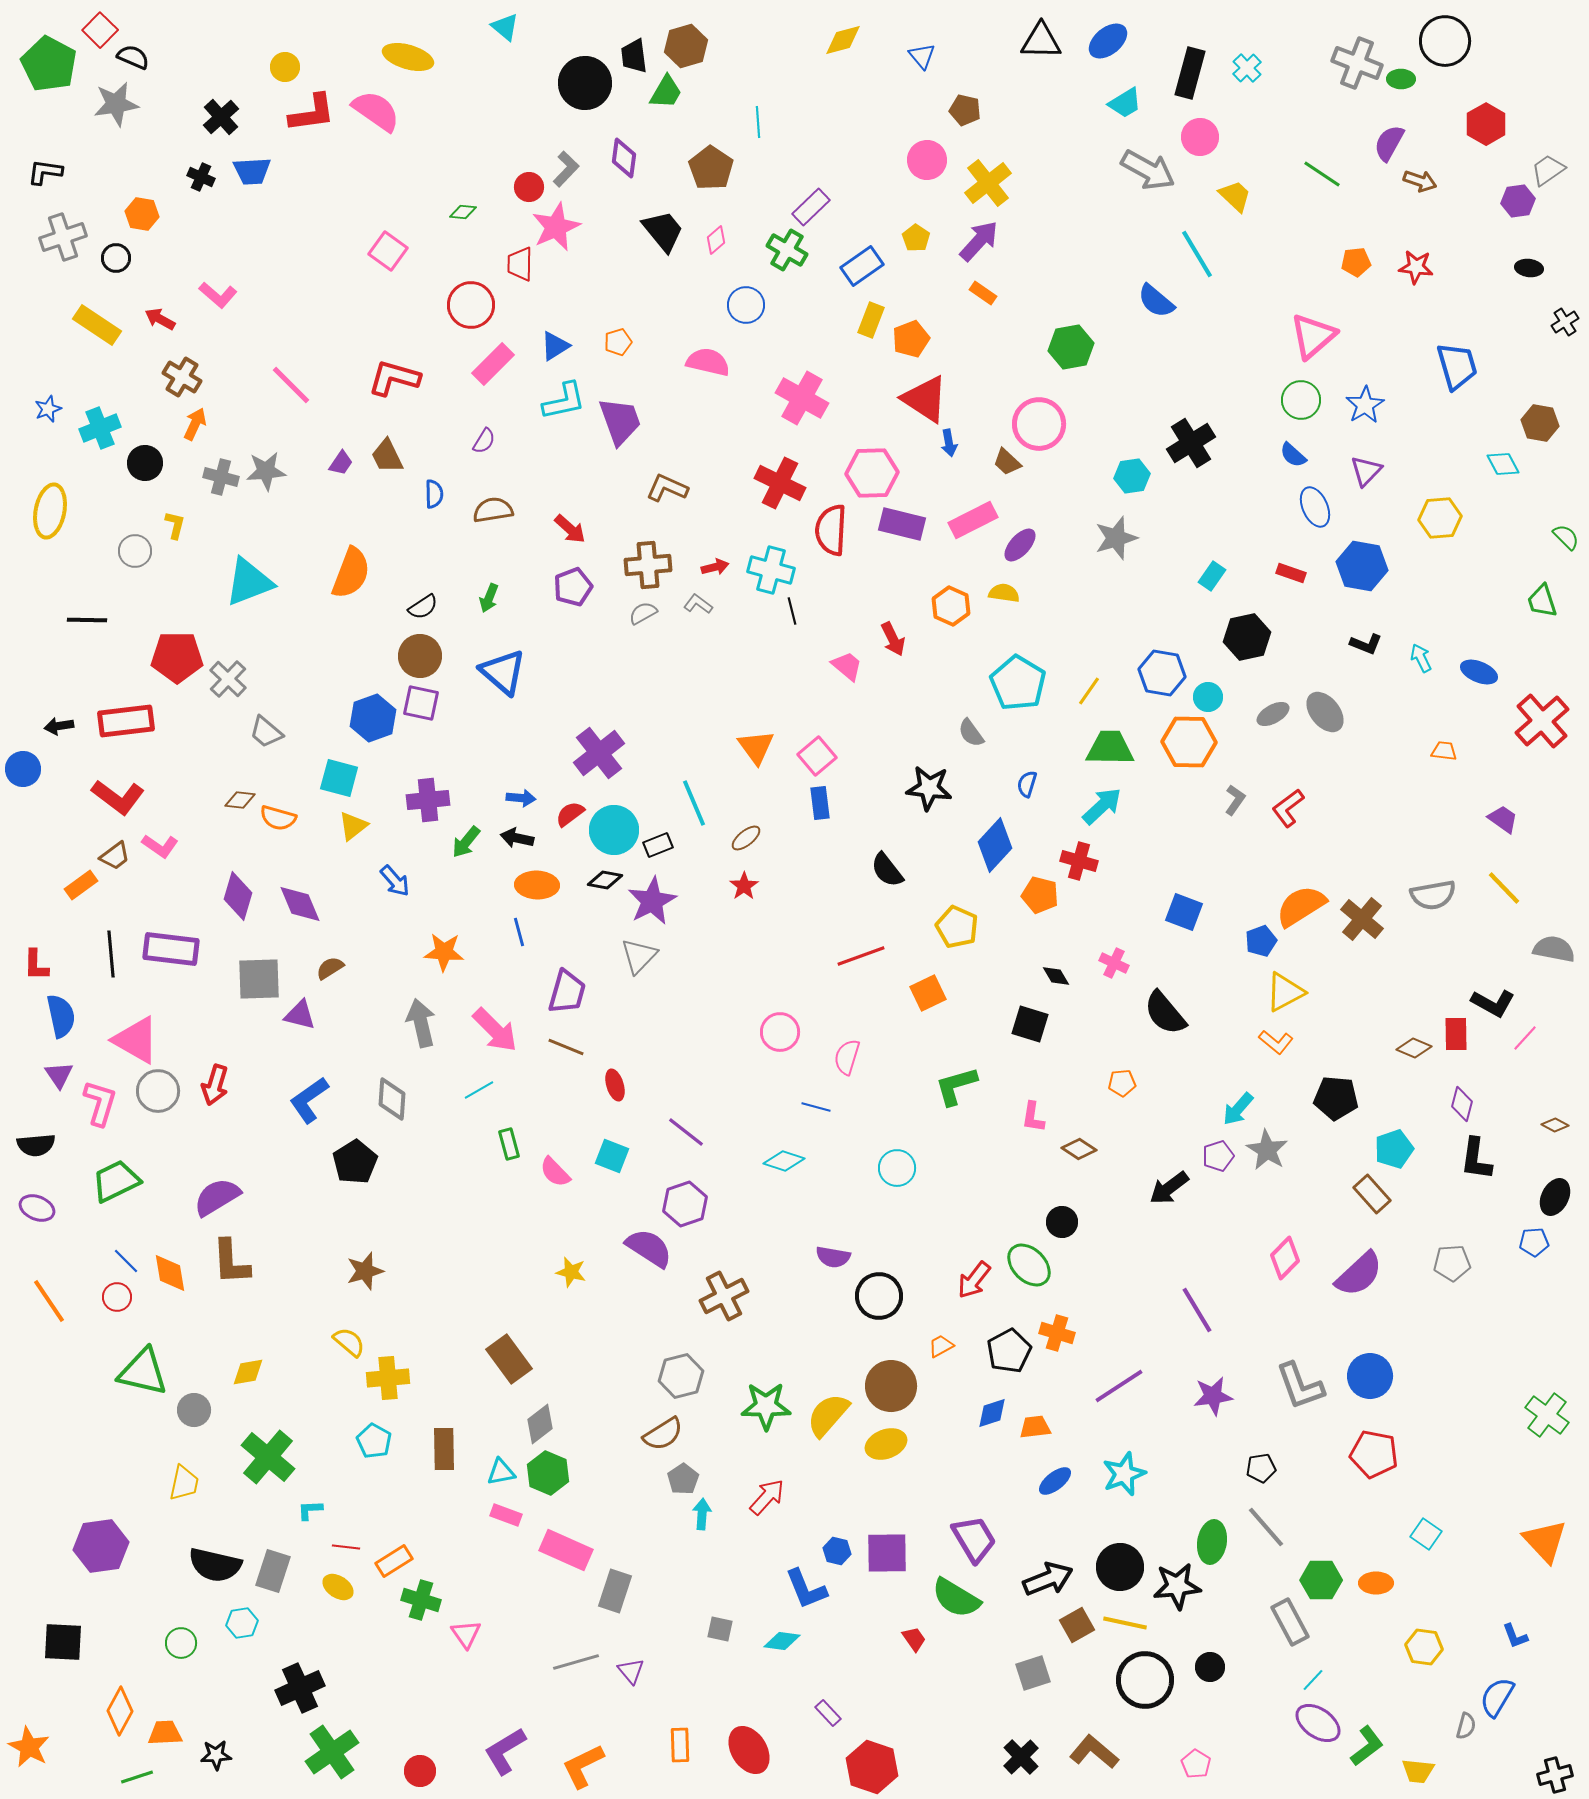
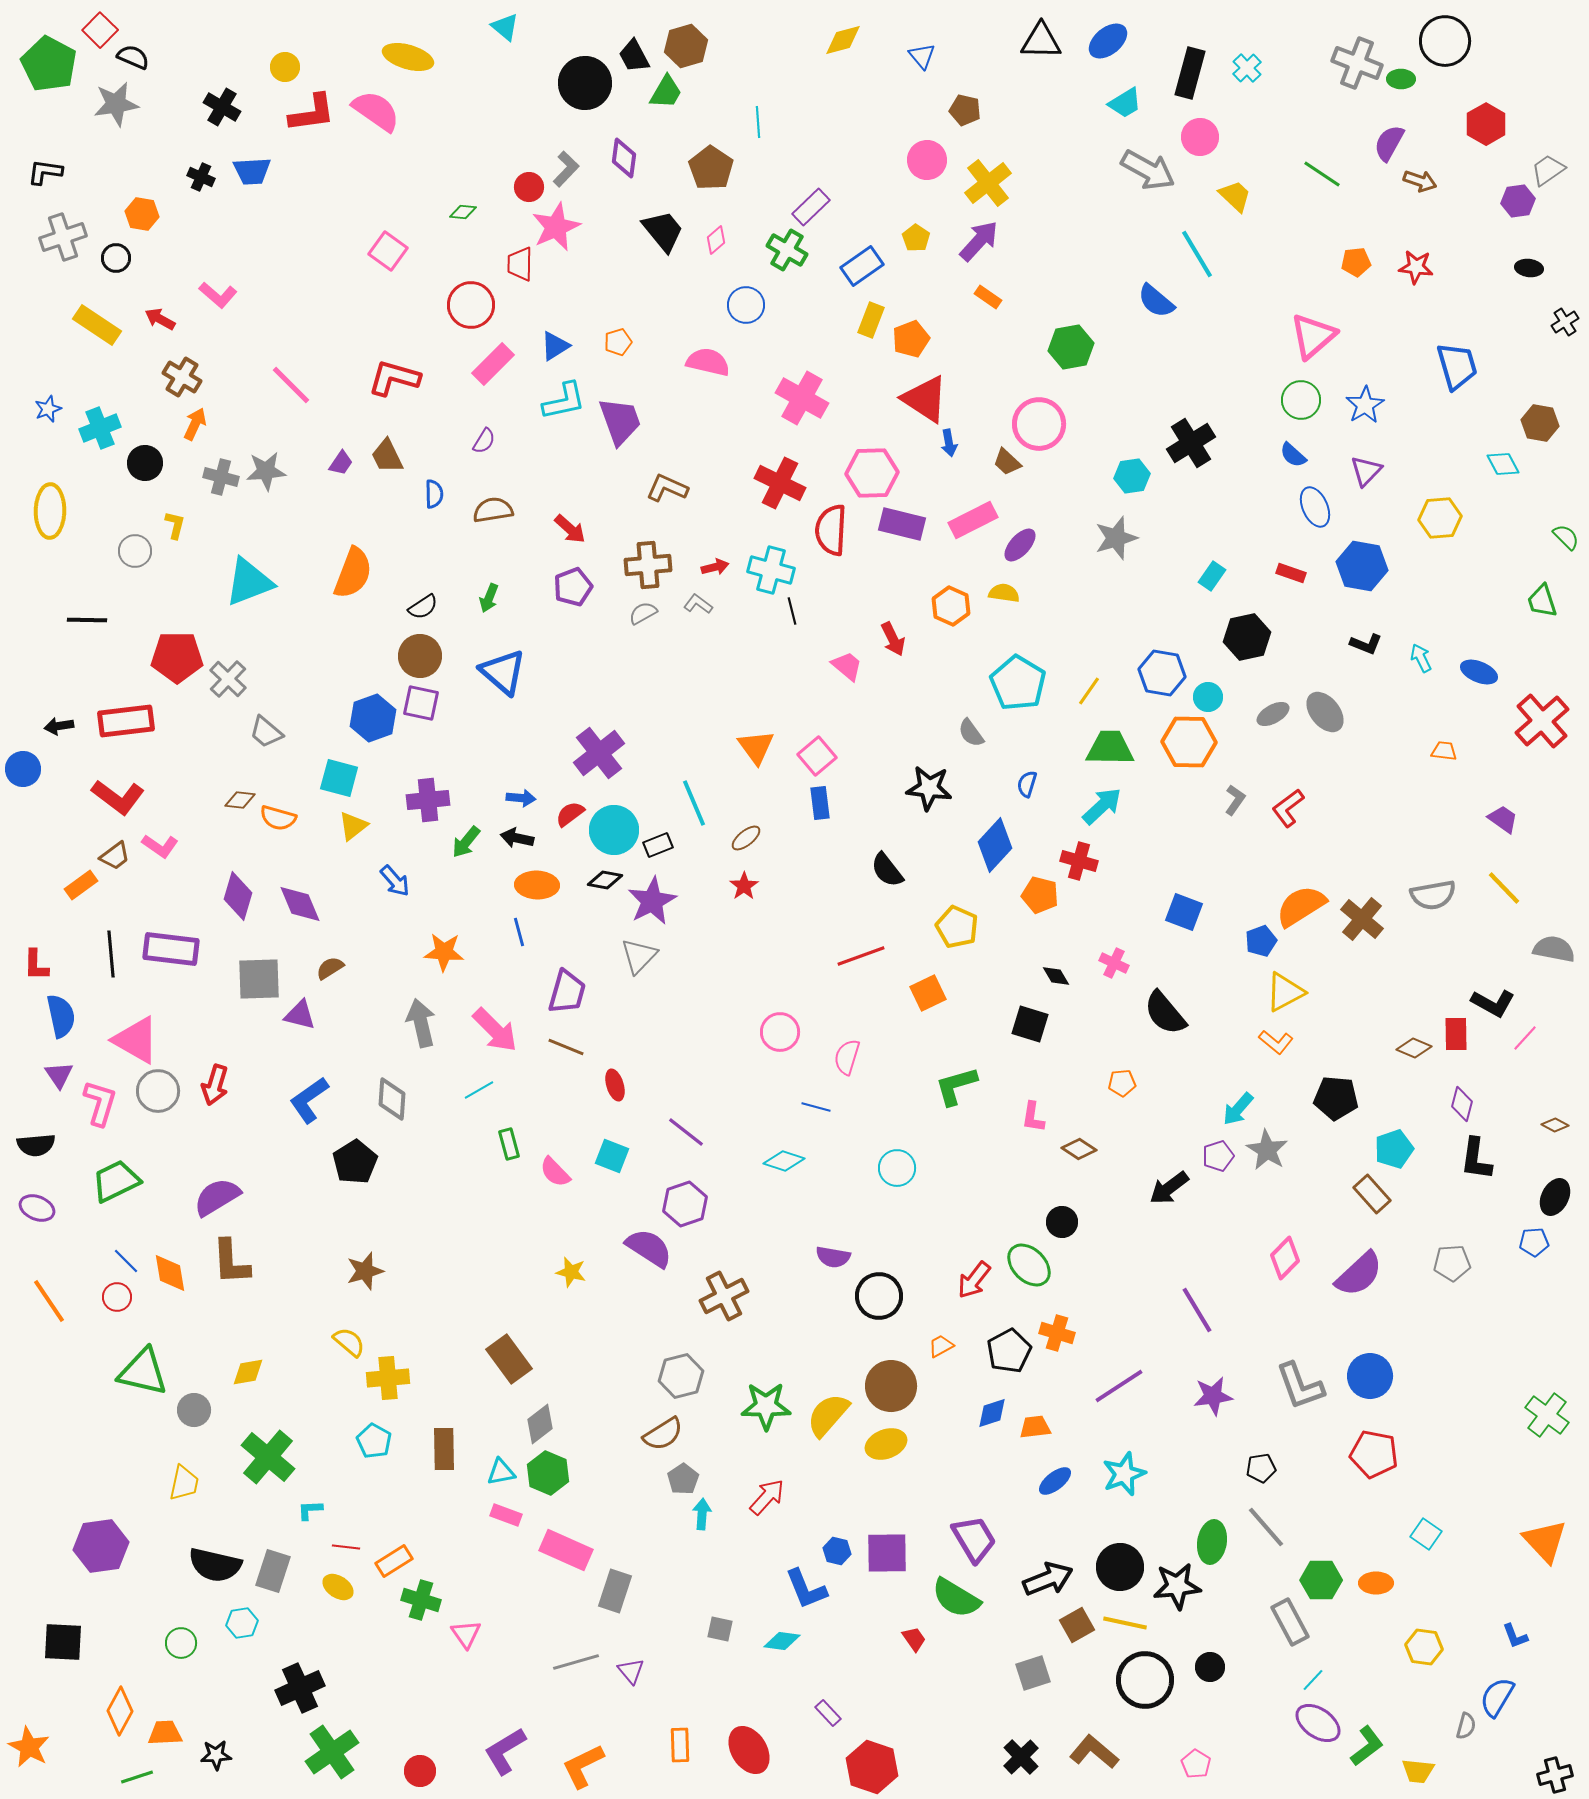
black trapezoid at (634, 56): rotated 21 degrees counterclockwise
black cross at (221, 117): moved 1 px right, 10 px up; rotated 18 degrees counterclockwise
orange rectangle at (983, 293): moved 5 px right, 4 px down
yellow ellipse at (50, 511): rotated 10 degrees counterclockwise
orange semicircle at (351, 573): moved 2 px right
